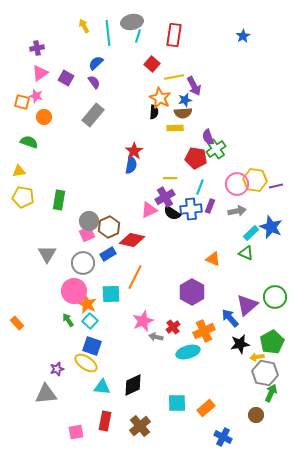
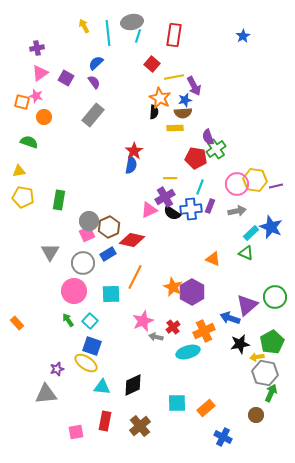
gray triangle at (47, 254): moved 3 px right, 2 px up
orange star at (87, 304): moved 86 px right, 17 px up
blue arrow at (230, 318): rotated 30 degrees counterclockwise
